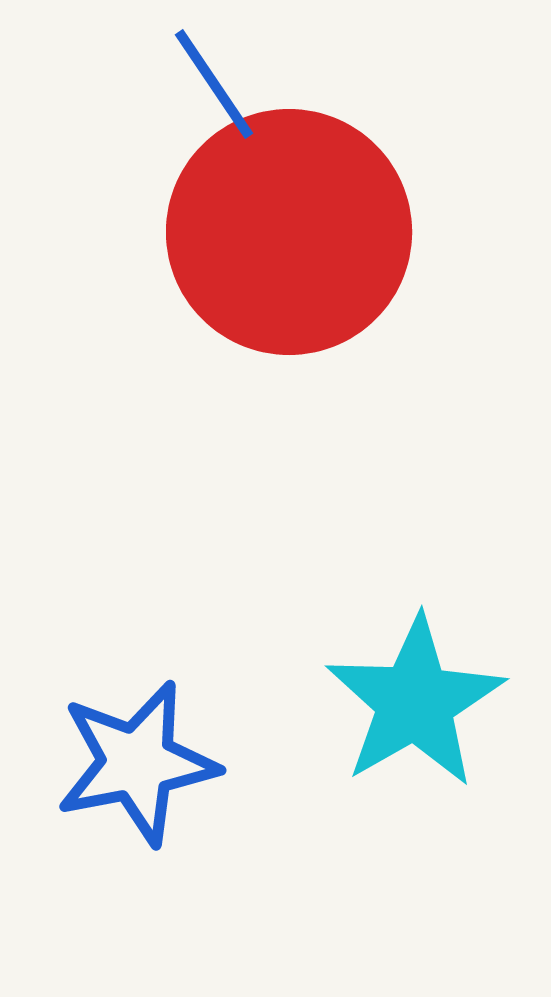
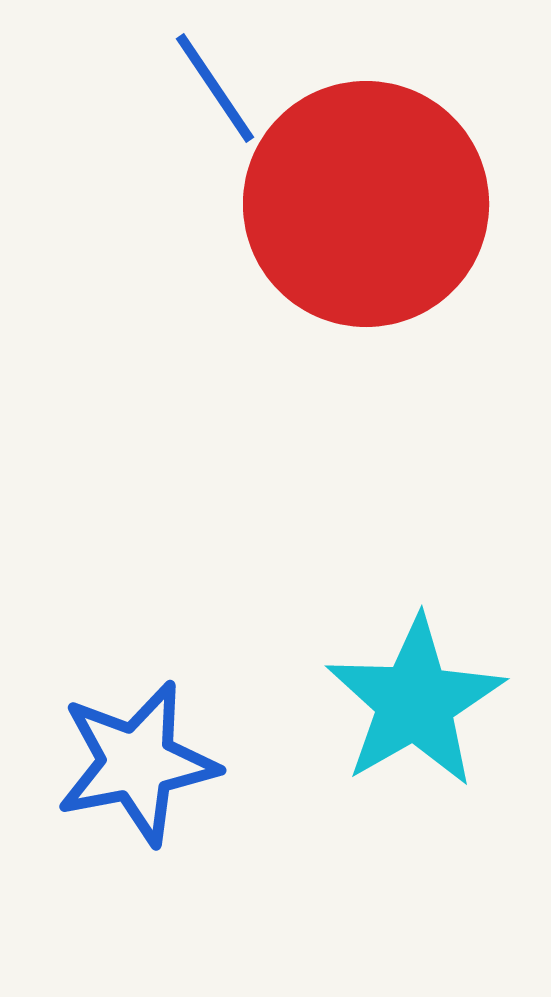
blue line: moved 1 px right, 4 px down
red circle: moved 77 px right, 28 px up
